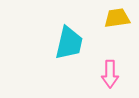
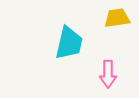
pink arrow: moved 2 px left
